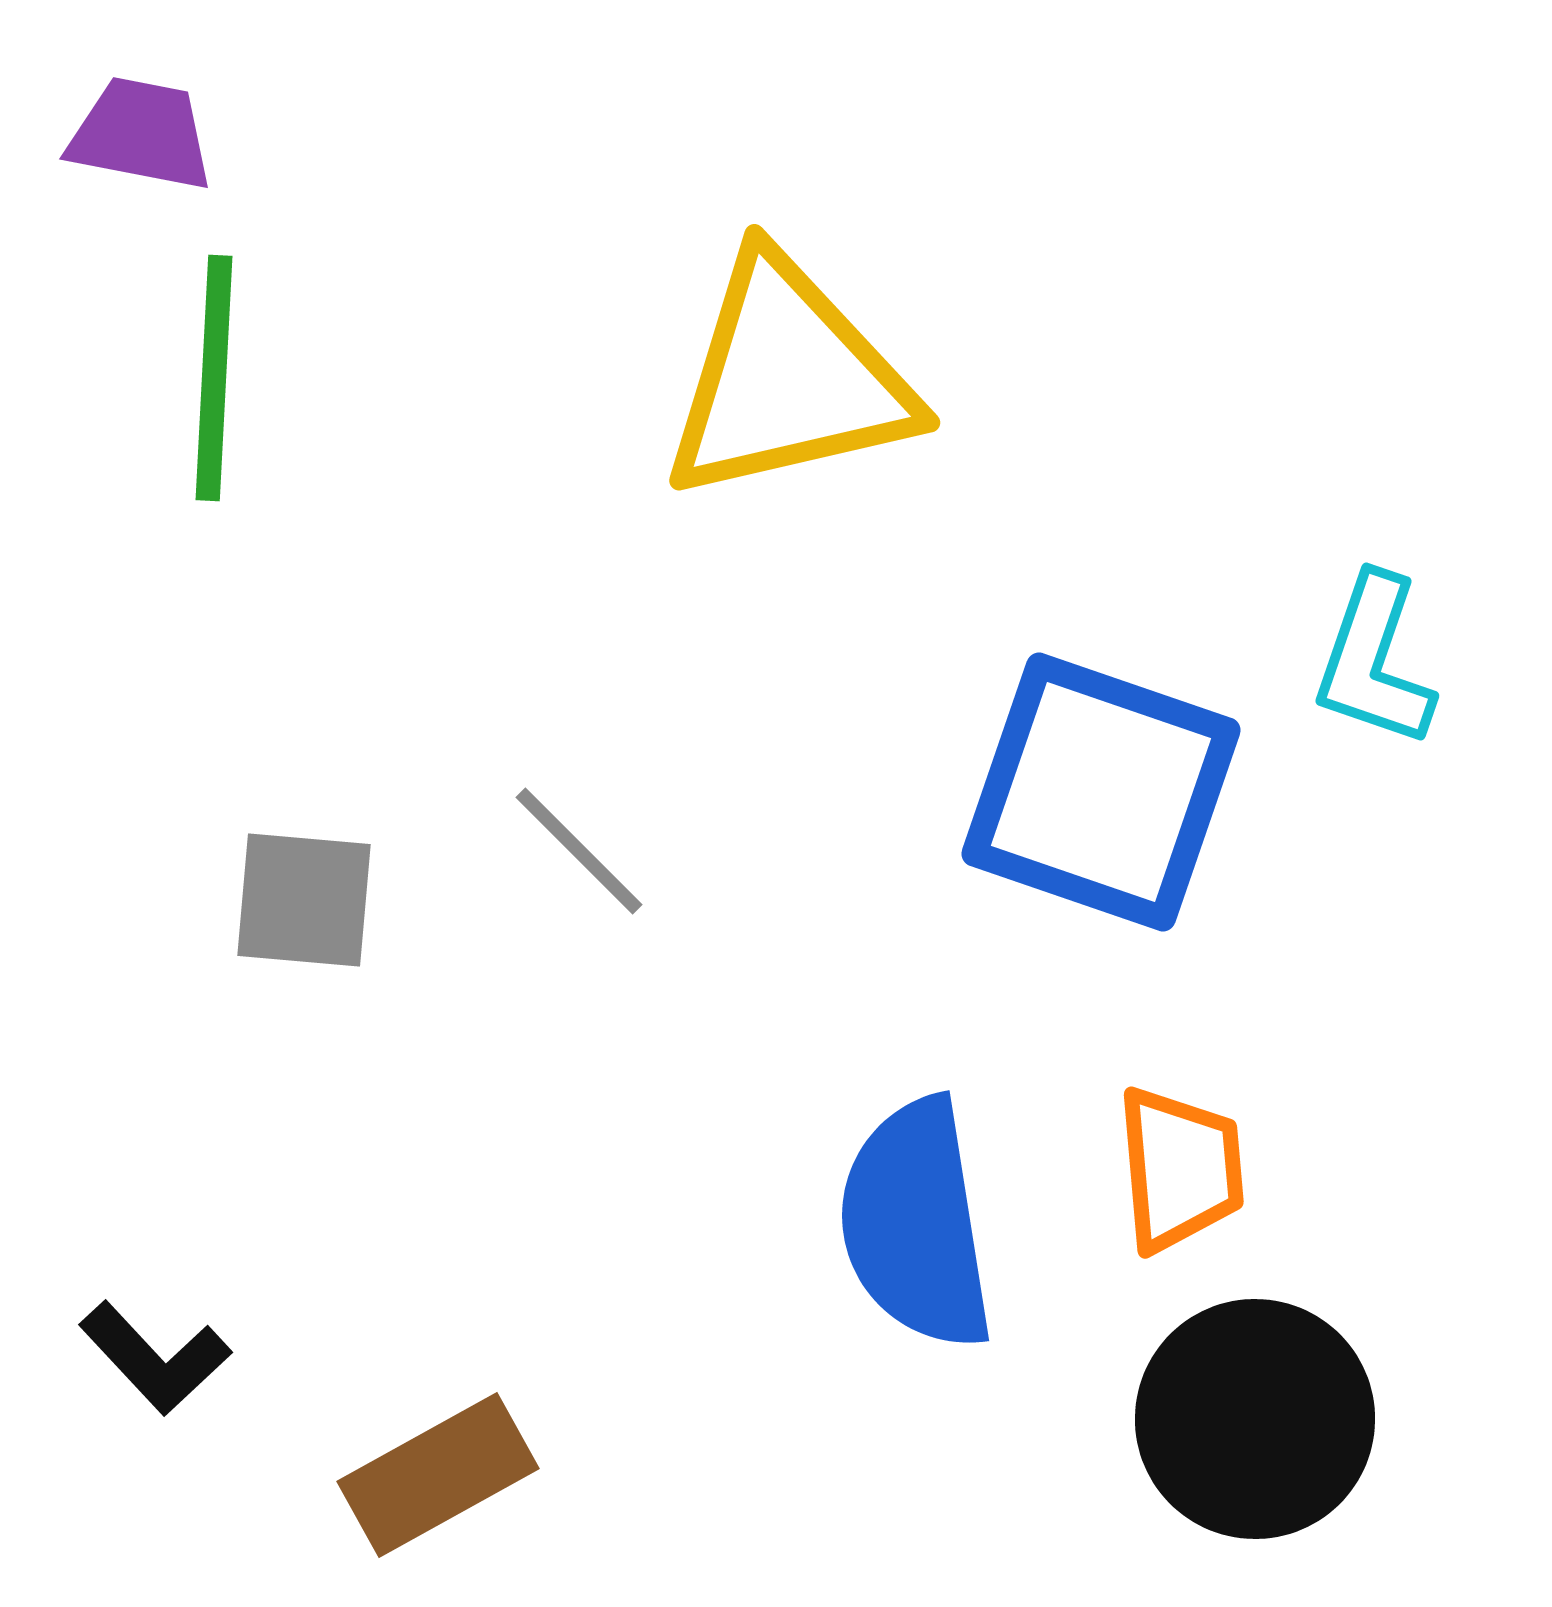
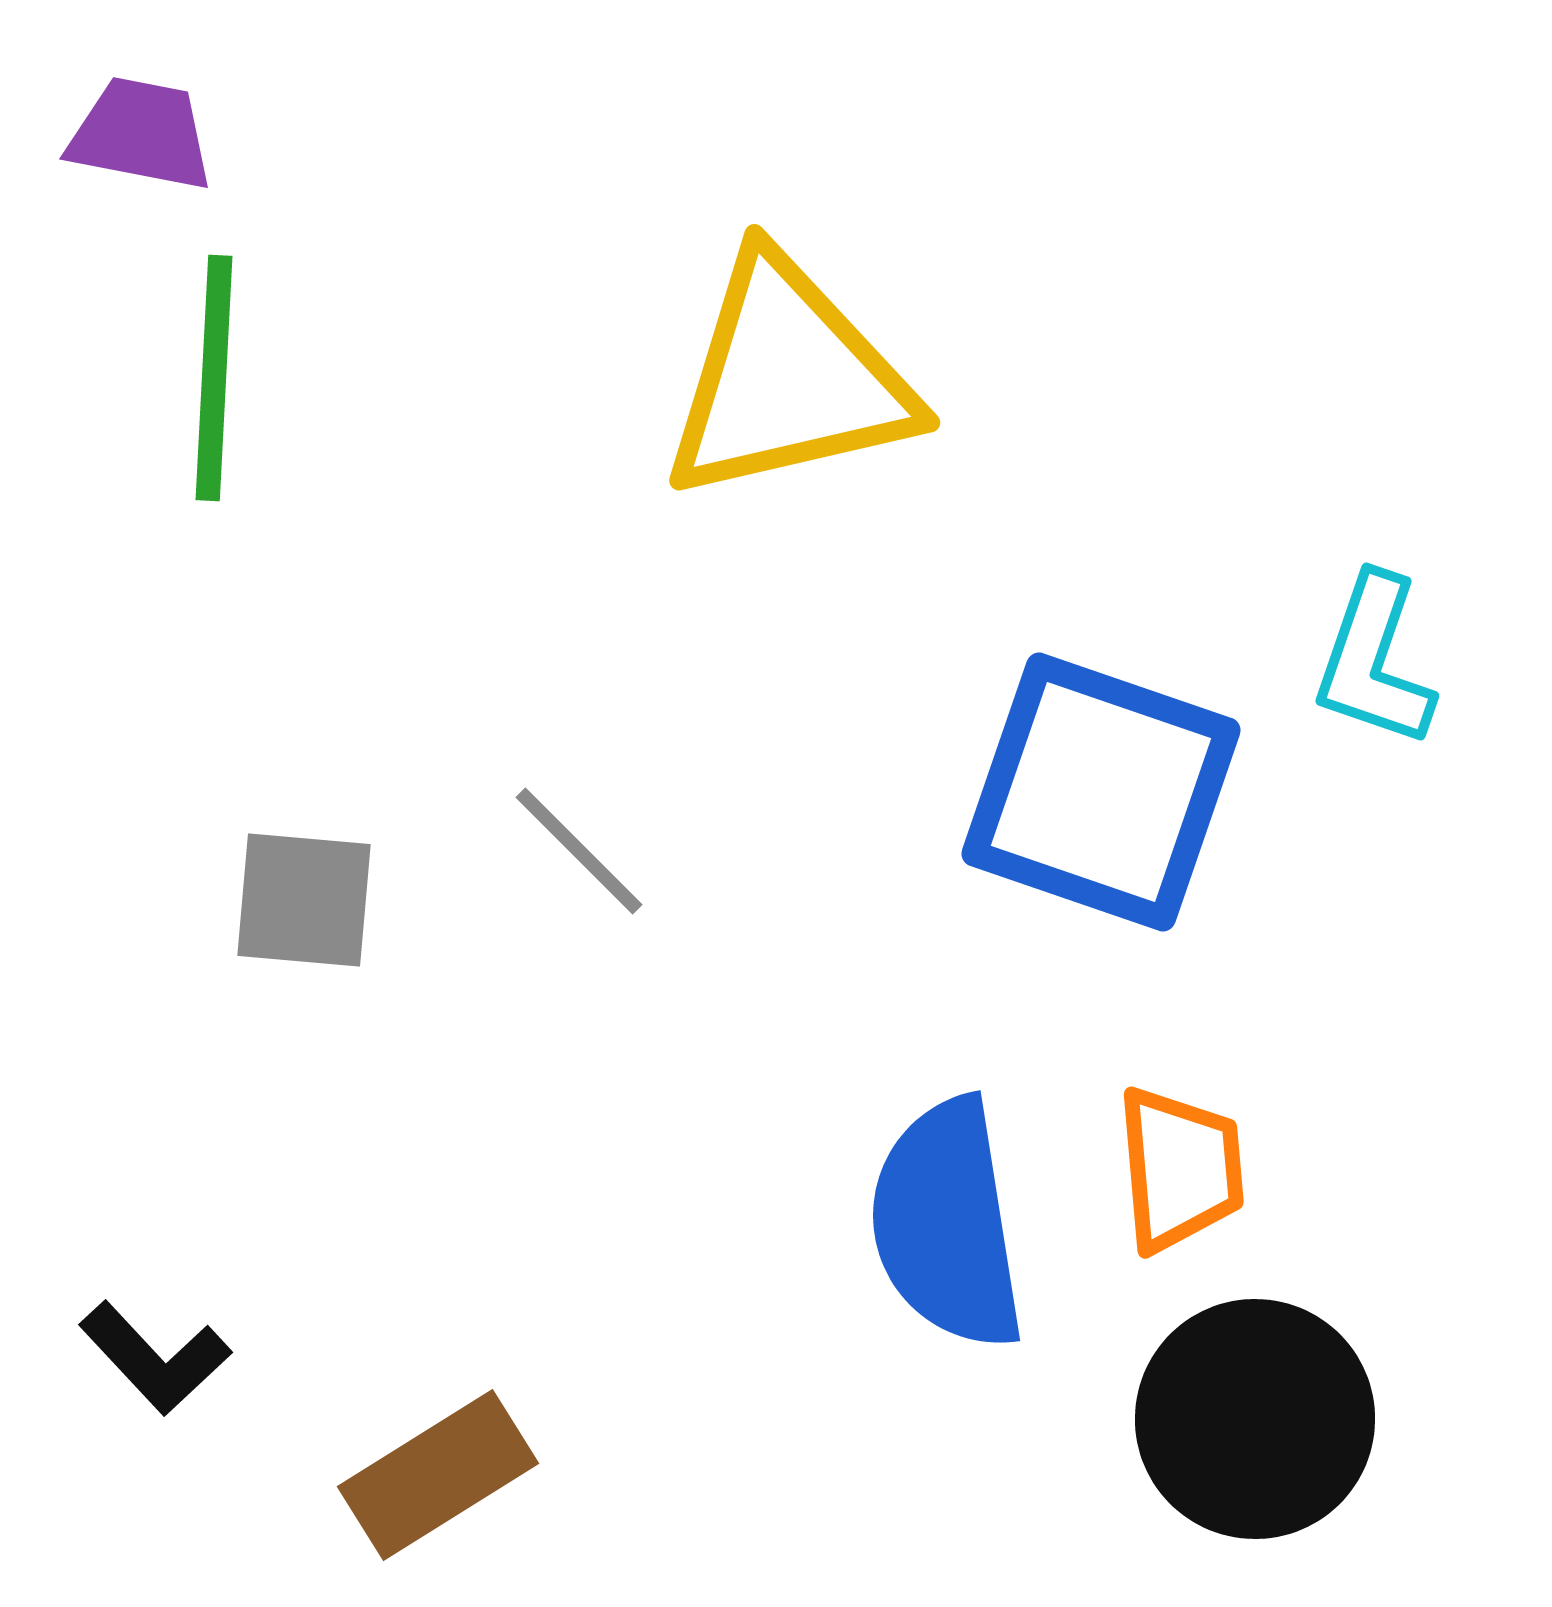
blue semicircle: moved 31 px right
brown rectangle: rotated 3 degrees counterclockwise
